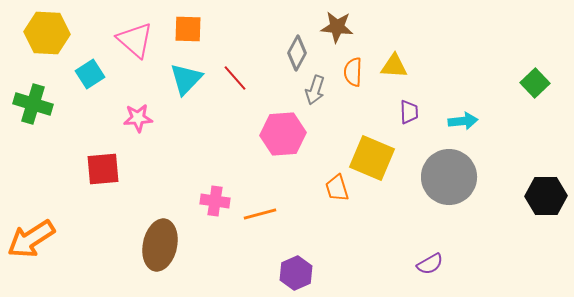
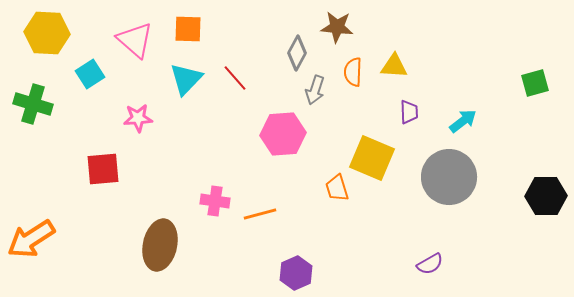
green square: rotated 28 degrees clockwise
cyan arrow: rotated 32 degrees counterclockwise
